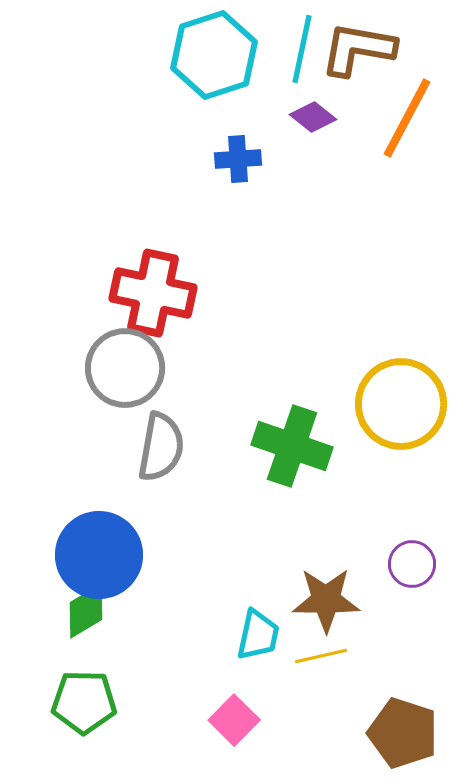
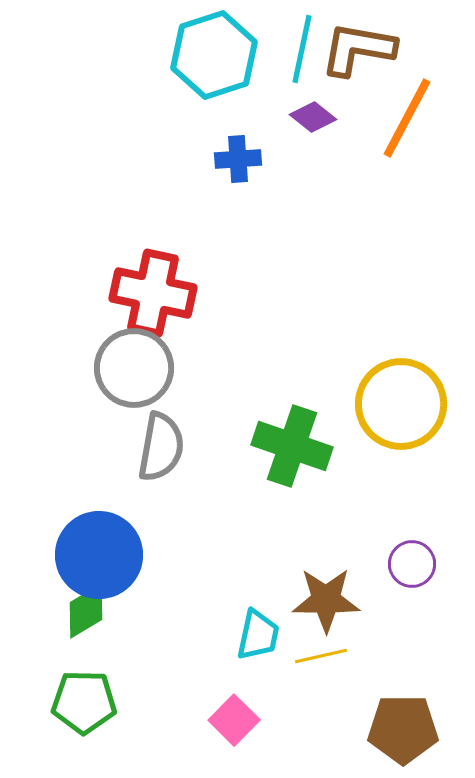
gray circle: moved 9 px right
brown pentagon: moved 4 px up; rotated 18 degrees counterclockwise
